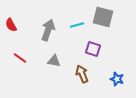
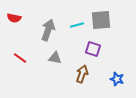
gray square: moved 2 px left, 3 px down; rotated 20 degrees counterclockwise
red semicircle: moved 3 px right, 7 px up; rotated 48 degrees counterclockwise
gray triangle: moved 1 px right, 3 px up
brown arrow: rotated 42 degrees clockwise
